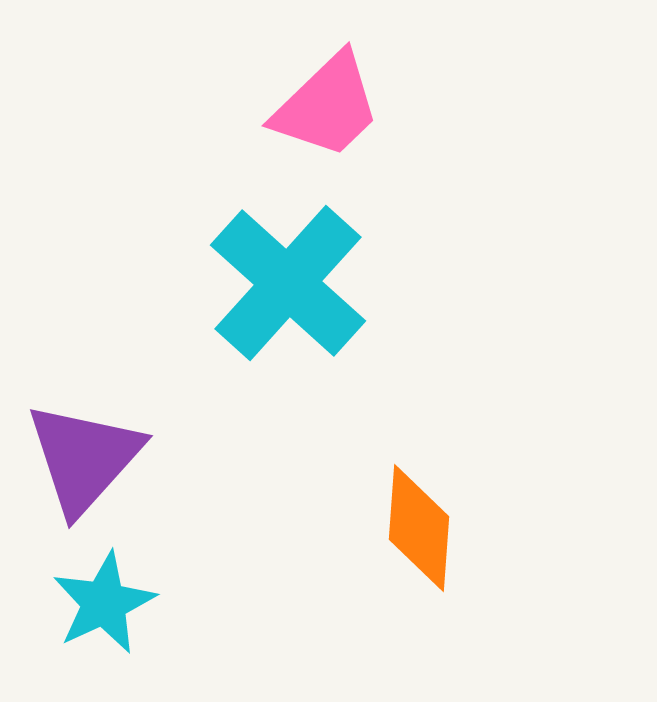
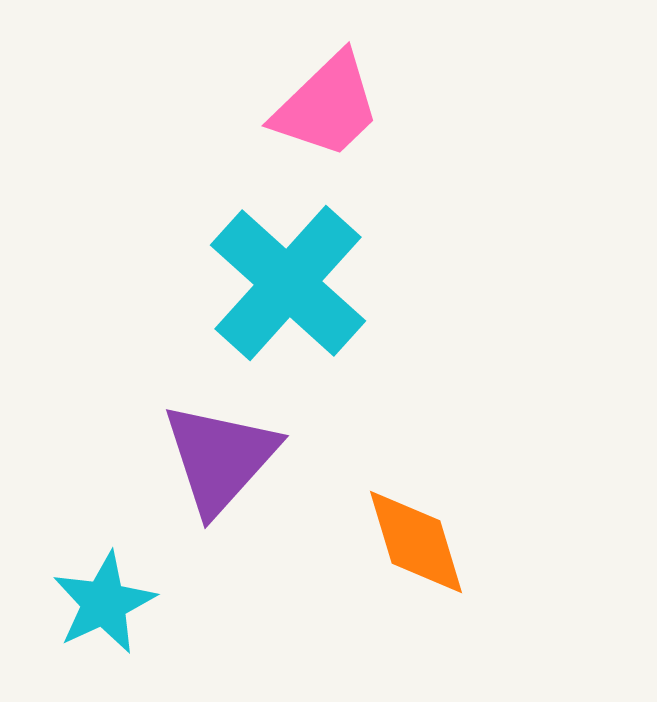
purple triangle: moved 136 px right
orange diamond: moved 3 px left, 14 px down; rotated 21 degrees counterclockwise
